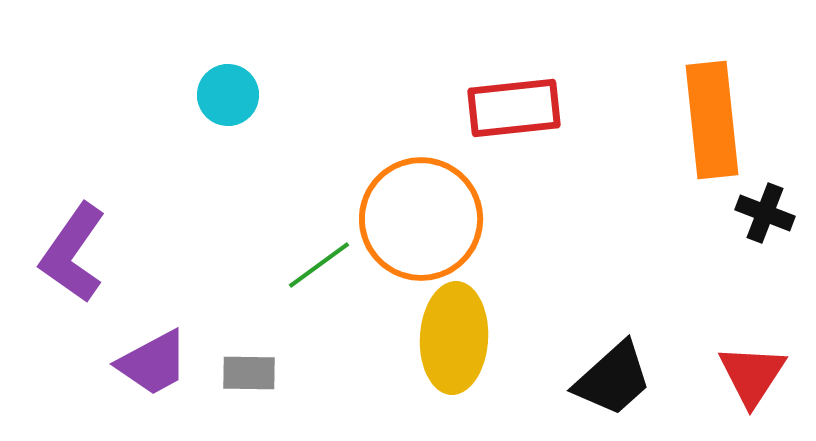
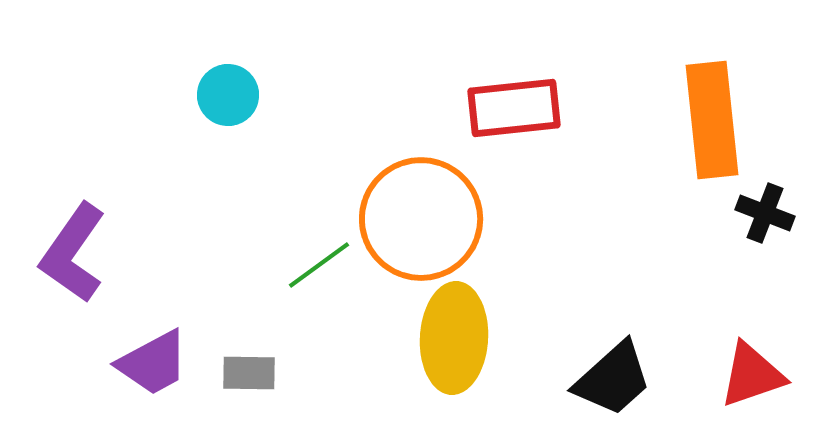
red triangle: rotated 38 degrees clockwise
